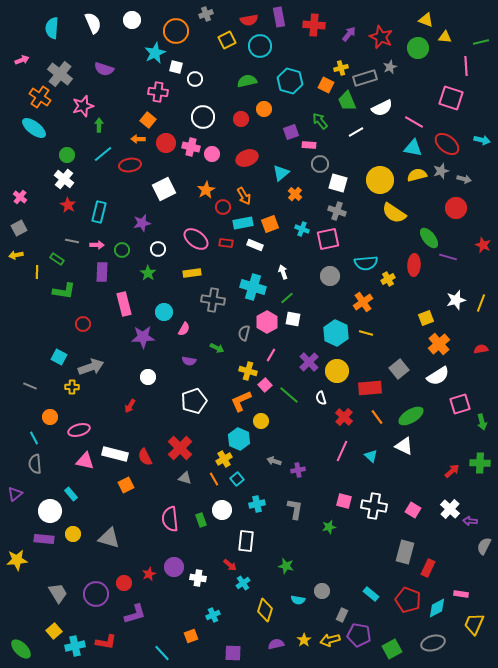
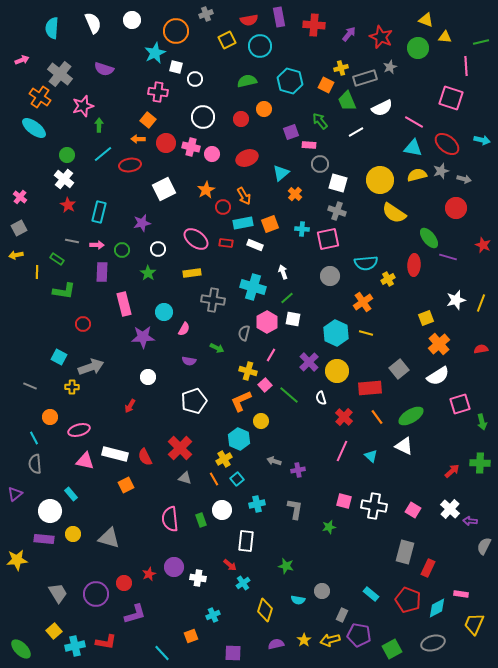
cyan cross at (302, 229): rotated 16 degrees counterclockwise
